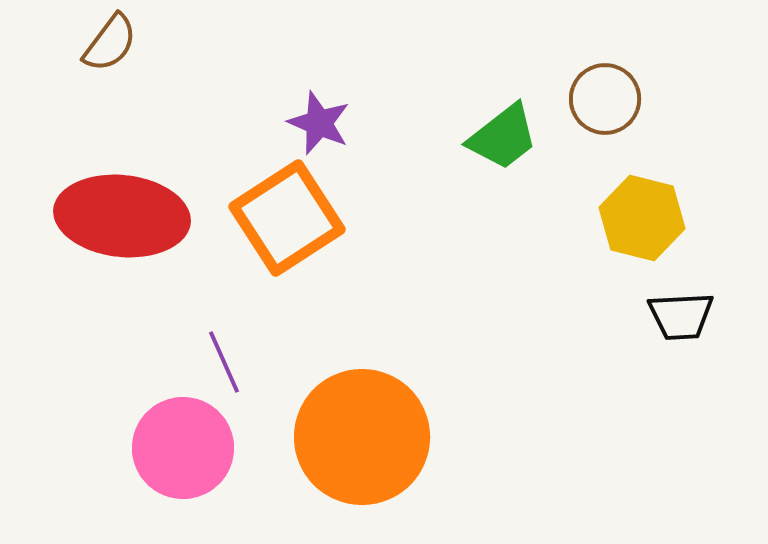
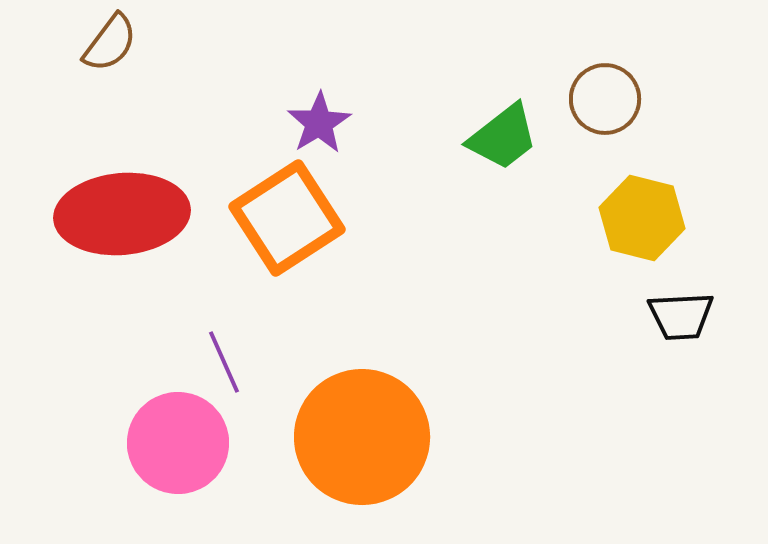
purple star: rotated 18 degrees clockwise
red ellipse: moved 2 px up; rotated 11 degrees counterclockwise
pink circle: moved 5 px left, 5 px up
